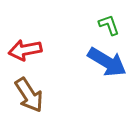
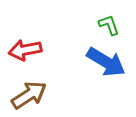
blue arrow: moved 1 px left
brown arrow: rotated 90 degrees counterclockwise
